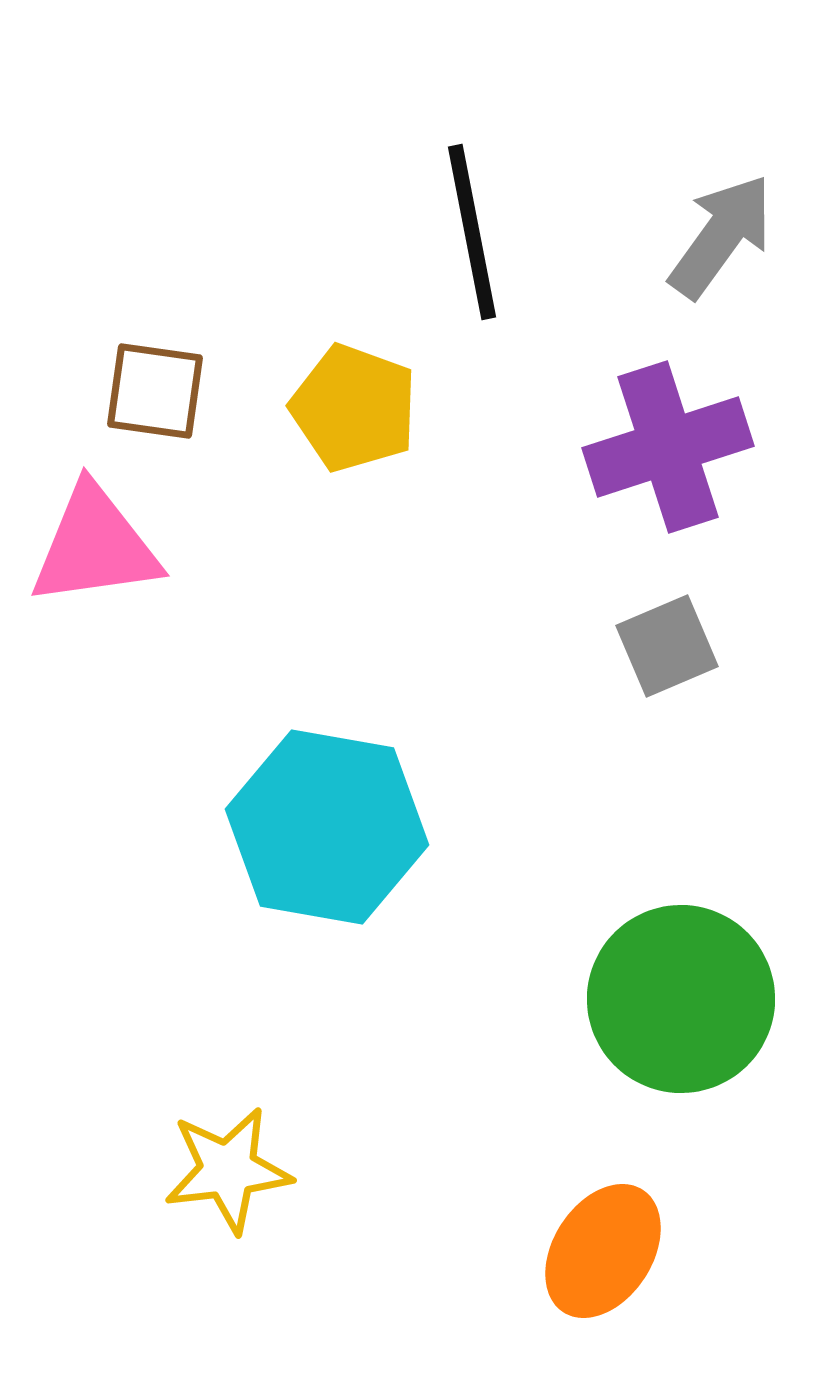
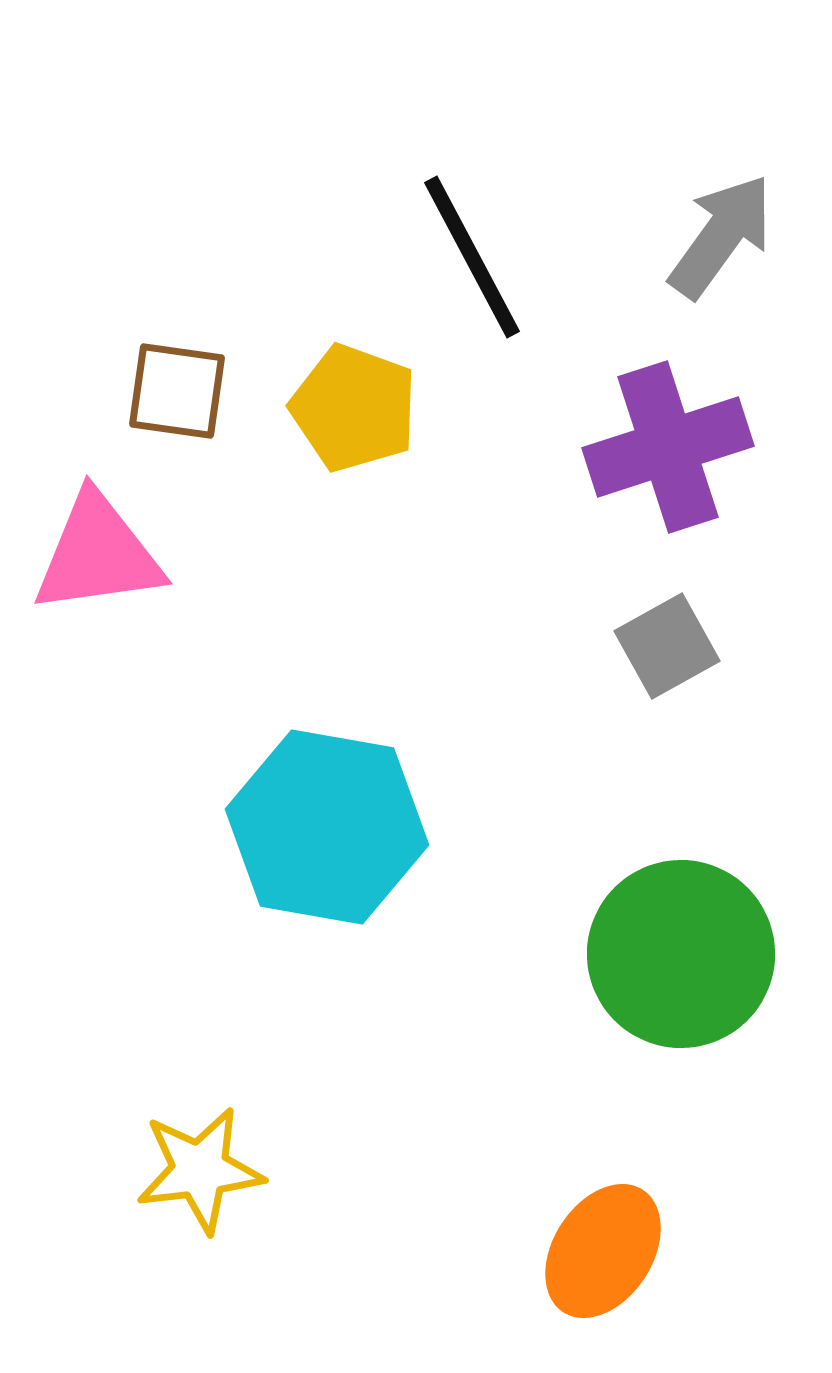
black line: moved 25 px down; rotated 17 degrees counterclockwise
brown square: moved 22 px right
pink triangle: moved 3 px right, 8 px down
gray square: rotated 6 degrees counterclockwise
green circle: moved 45 px up
yellow star: moved 28 px left
